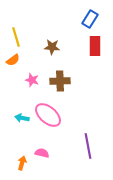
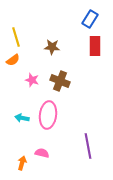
brown cross: rotated 24 degrees clockwise
pink ellipse: rotated 56 degrees clockwise
